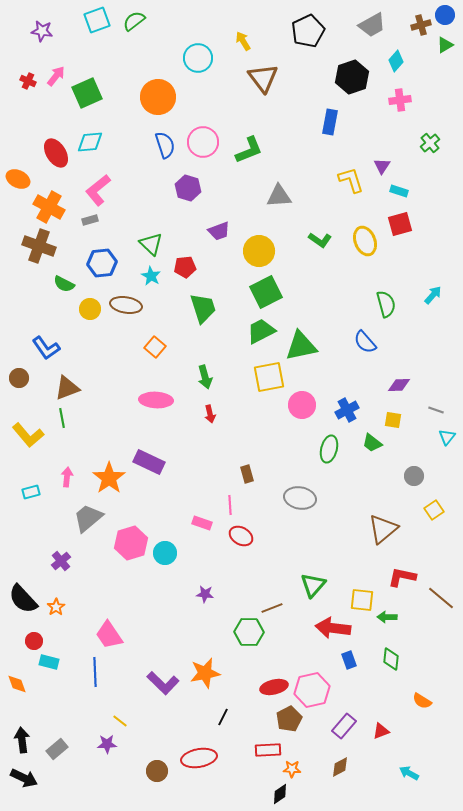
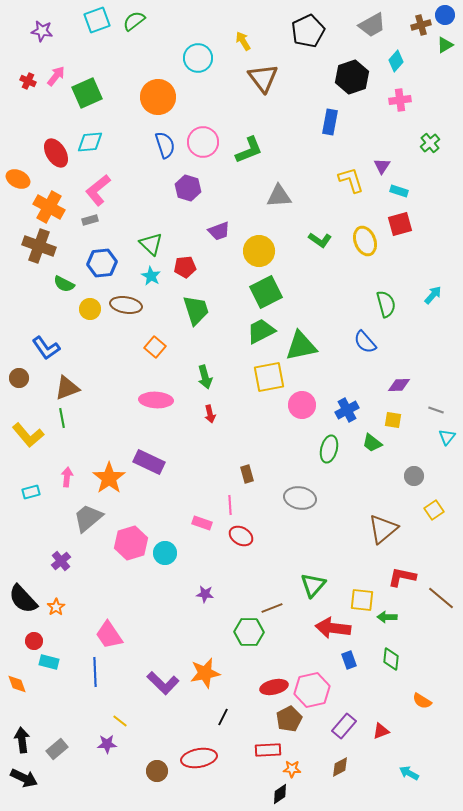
green trapezoid at (203, 308): moved 7 px left, 2 px down
